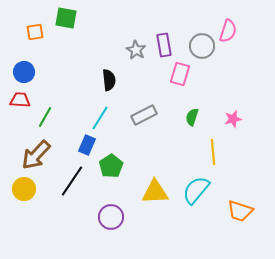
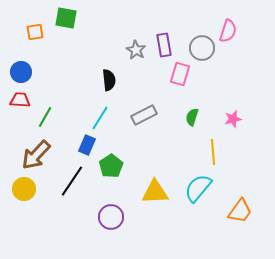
gray circle: moved 2 px down
blue circle: moved 3 px left
cyan semicircle: moved 2 px right, 2 px up
orange trapezoid: rotated 72 degrees counterclockwise
